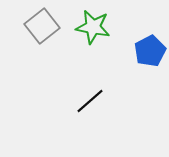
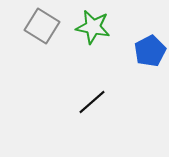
gray square: rotated 20 degrees counterclockwise
black line: moved 2 px right, 1 px down
